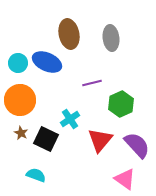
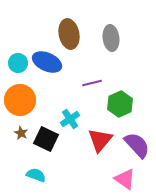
green hexagon: moved 1 px left
